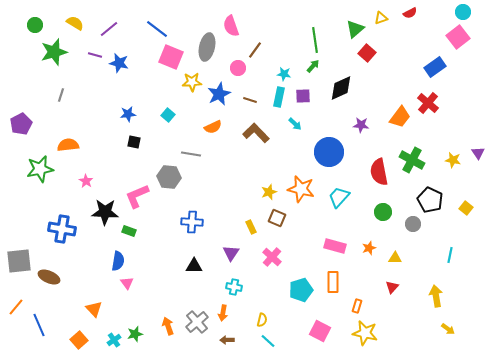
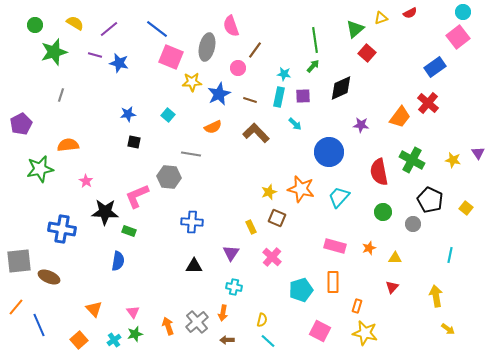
pink triangle at (127, 283): moved 6 px right, 29 px down
